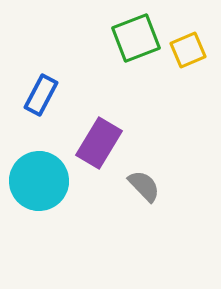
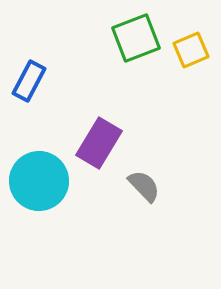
yellow square: moved 3 px right
blue rectangle: moved 12 px left, 14 px up
